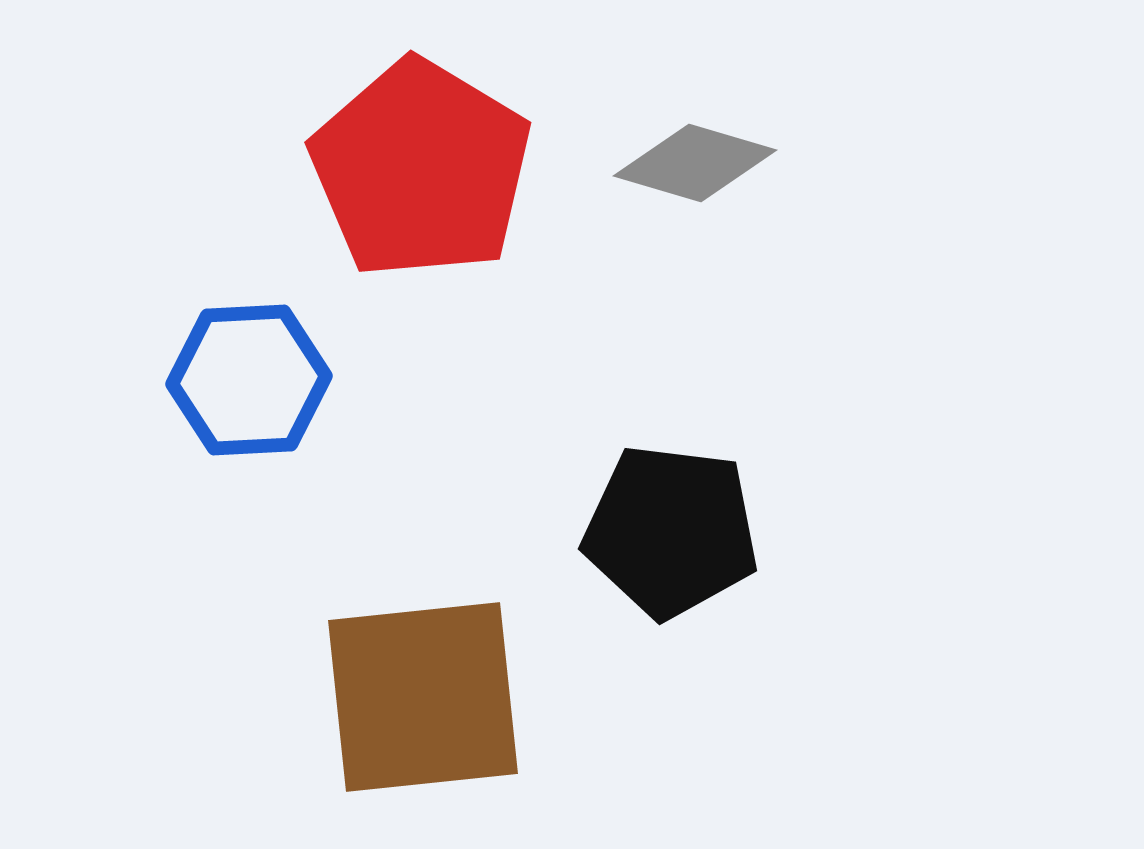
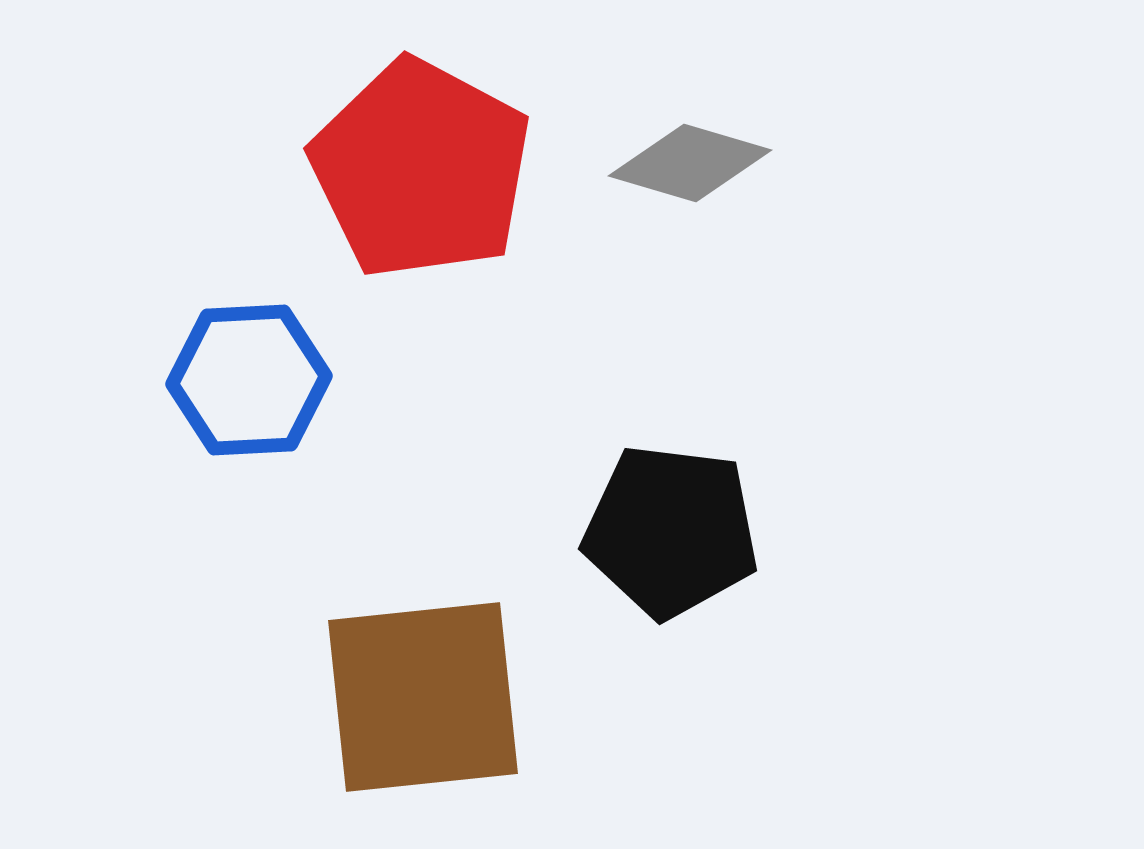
gray diamond: moved 5 px left
red pentagon: rotated 3 degrees counterclockwise
